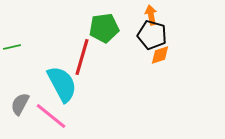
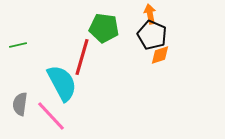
orange arrow: moved 1 px left, 1 px up
green pentagon: rotated 16 degrees clockwise
black pentagon: rotated 8 degrees clockwise
green line: moved 6 px right, 2 px up
cyan semicircle: moved 1 px up
gray semicircle: rotated 20 degrees counterclockwise
pink line: rotated 8 degrees clockwise
